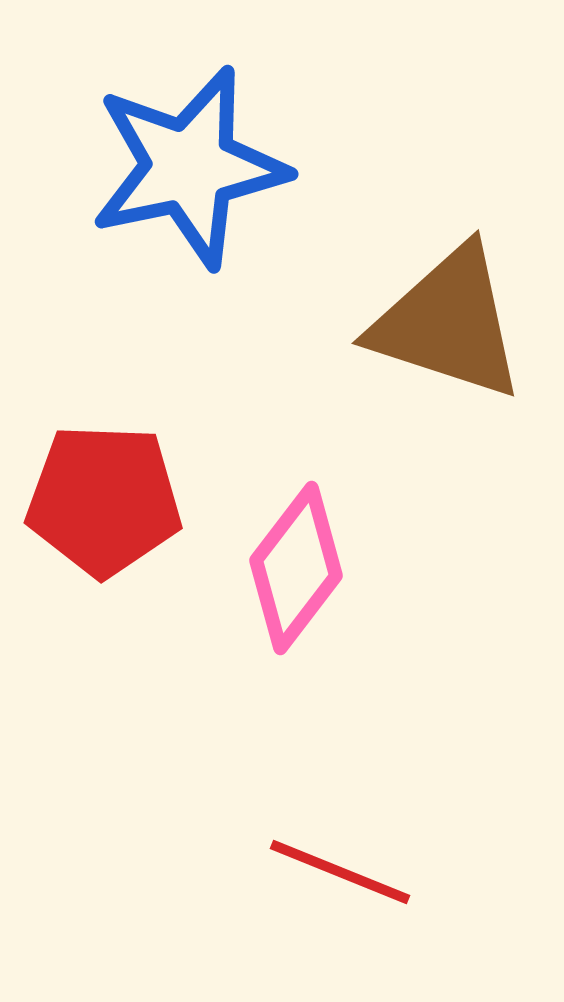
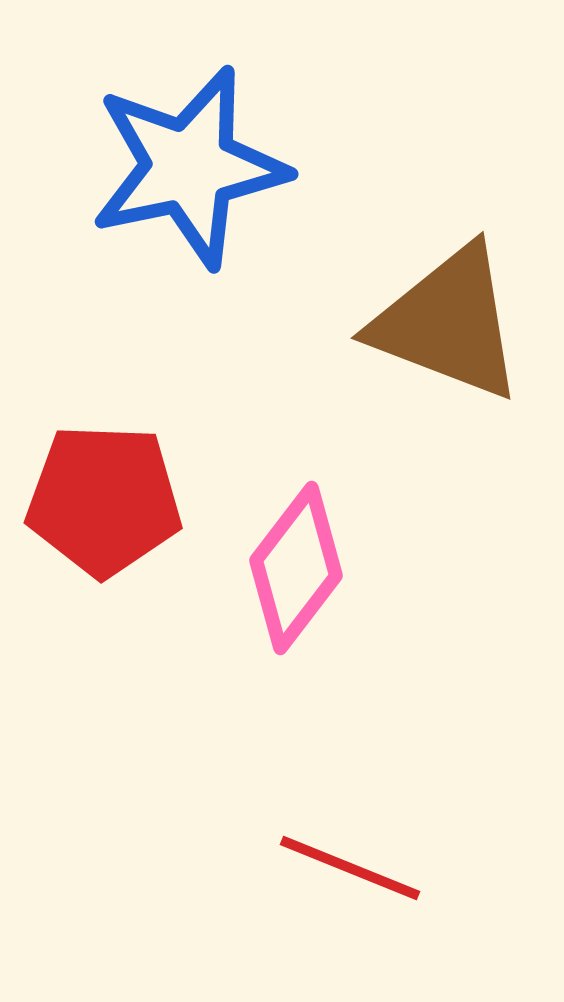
brown triangle: rotated 3 degrees clockwise
red line: moved 10 px right, 4 px up
